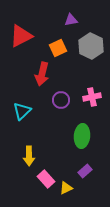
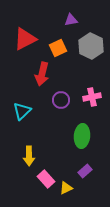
red triangle: moved 4 px right, 3 px down
